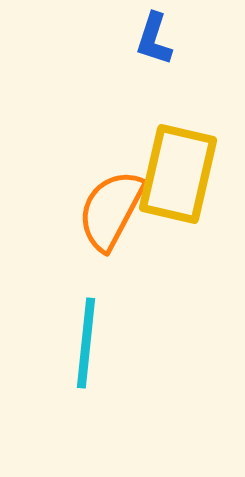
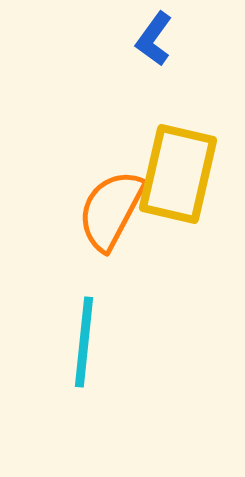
blue L-shape: rotated 18 degrees clockwise
cyan line: moved 2 px left, 1 px up
